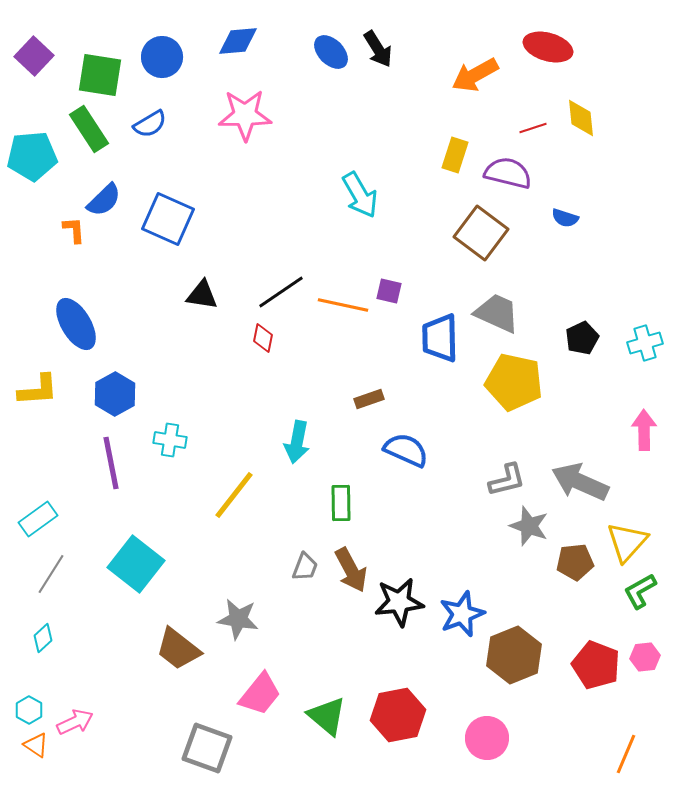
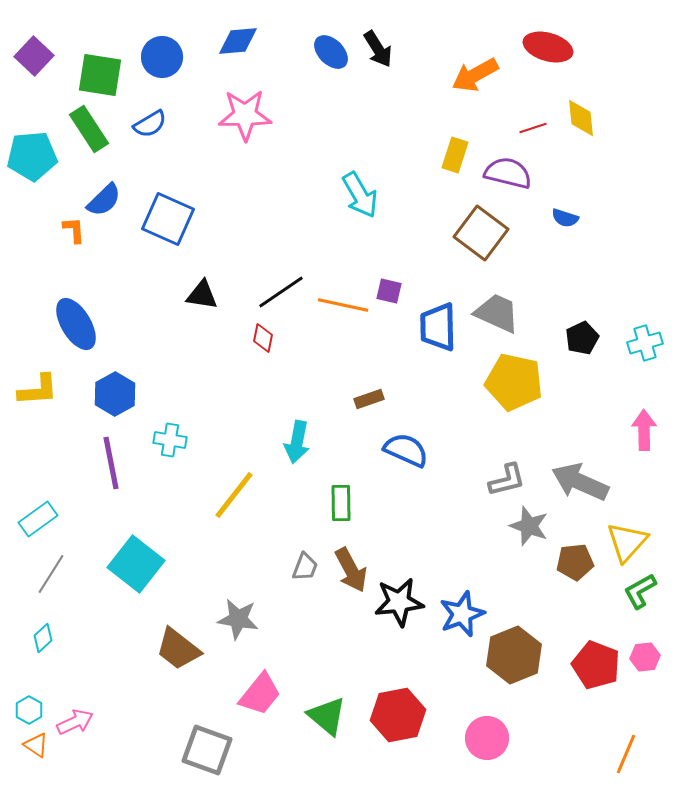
blue trapezoid at (440, 338): moved 2 px left, 11 px up
gray square at (207, 748): moved 2 px down
